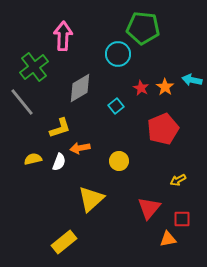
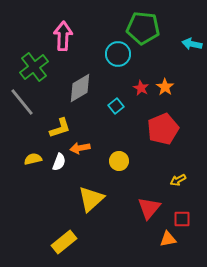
cyan arrow: moved 36 px up
